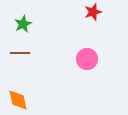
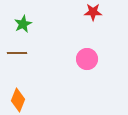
red star: rotated 18 degrees clockwise
brown line: moved 3 px left
orange diamond: rotated 35 degrees clockwise
